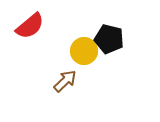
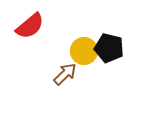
black pentagon: moved 9 px down
brown arrow: moved 7 px up
